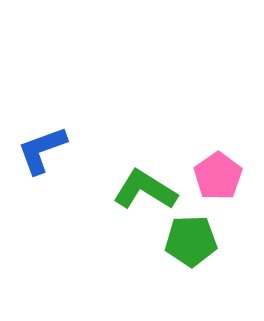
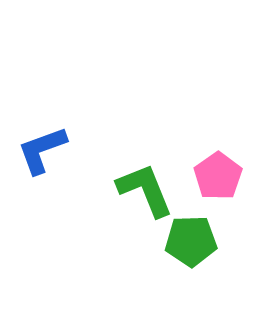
green L-shape: rotated 36 degrees clockwise
